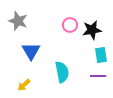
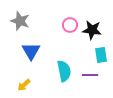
gray star: moved 2 px right
black star: rotated 18 degrees clockwise
cyan semicircle: moved 2 px right, 1 px up
purple line: moved 8 px left, 1 px up
